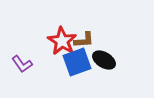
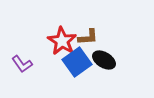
brown L-shape: moved 4 px right, 3 px up
blue square: rotated 16 degrees counterclockwise
